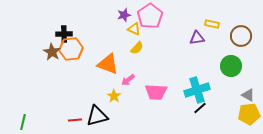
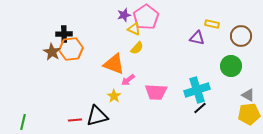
pink pentagon: moved 4 px left, 1 px down
purple triangle: rotated 21 degrees clockwise
orange triangle: moved 6 px right
